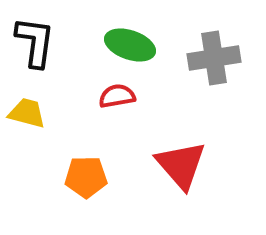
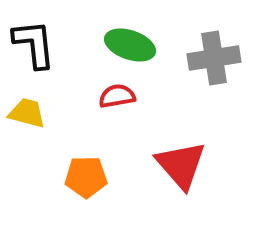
black L-shape: moved 1 px left, 2 px down; rotated 14 degrees counterclockwise
